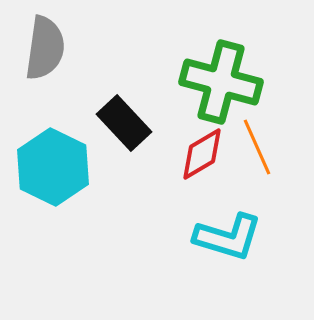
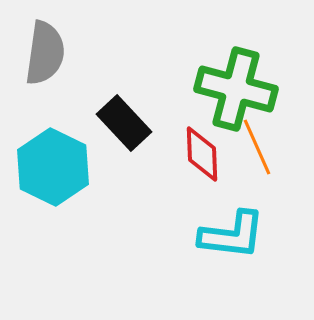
gray semicircle: moved 5 px down
green cross: moved 15 px right, 7 px down
red diamond: rotated 62 degrees counterclockwise
cyan L-shape: moved 4 px right, 2 px up; rotated 10 degrees counterclockwise
